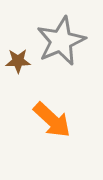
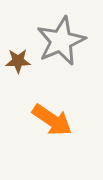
orange arrow: rotated 9 degrees counterclockwise
